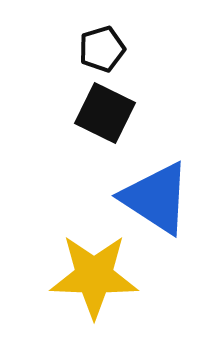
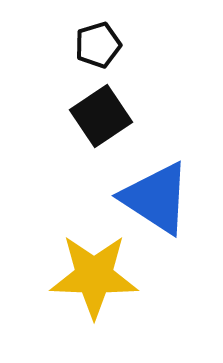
black pentagon: moved 4 px left, 4 px up
black square: moved 4 px left, 3 px down; rotated 30 degrees clockwise
